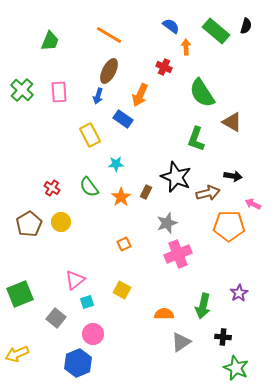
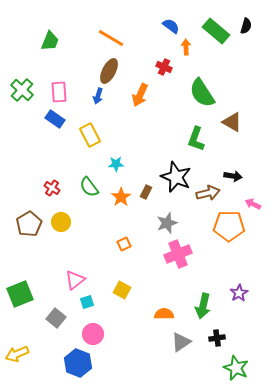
orange line at (109, 35): moved 2 px right, 3 px down
blue rectangle at (123, 119): moved 68 px left
black cross at (223, 337): moved 6 px left, 1 px down; rotated 14 degrees counterclockwise
blue hexagon at (78, 363): rotated 16 degrees counterclockwise
